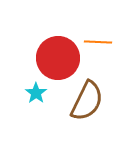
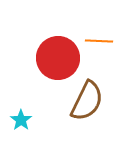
orange line: moved 1 px right, 1 px up
cyan star: moved 15 px left, 27 px down
